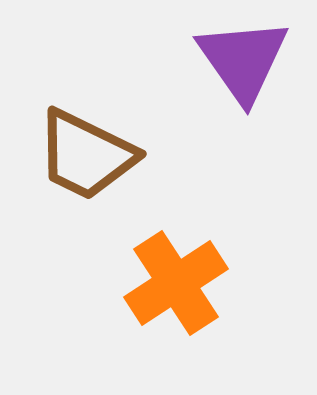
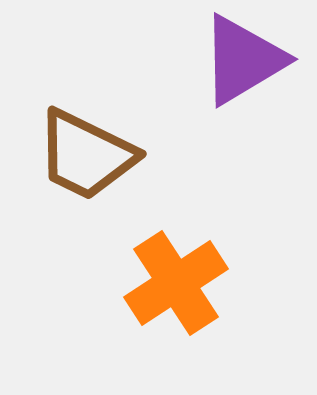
purple triangle: rotated 34 degrees clockwise
